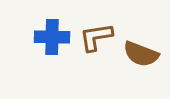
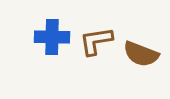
brown L-shape: moved 4 px down
